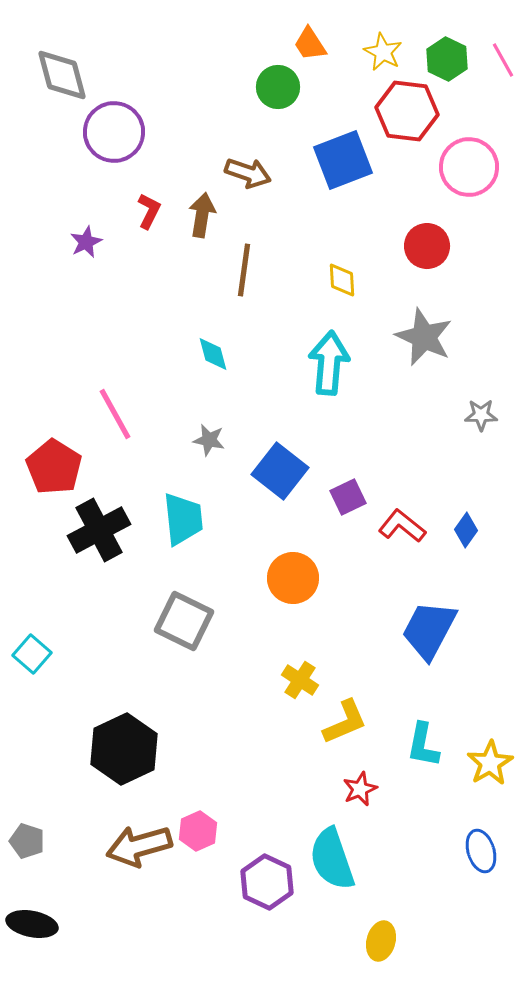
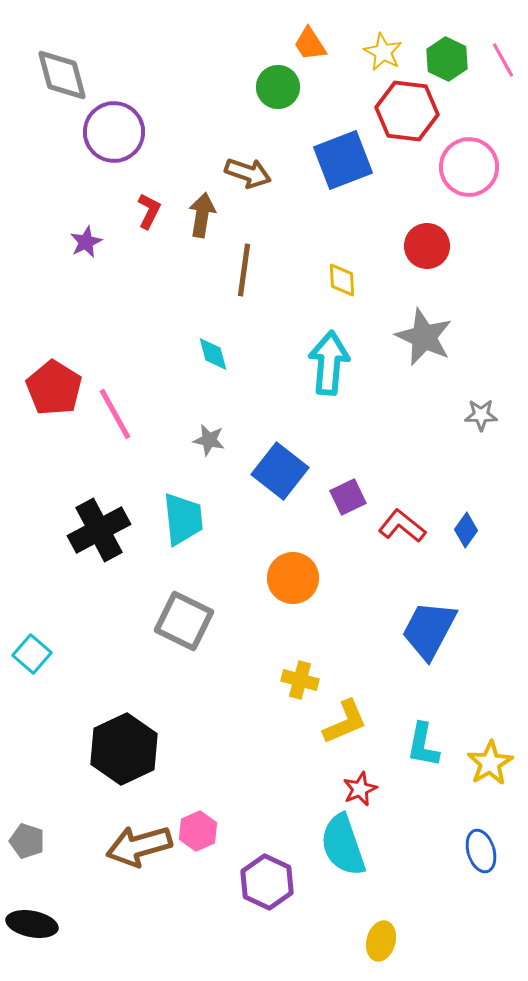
red pentagon at (54, 467): moved 79 px up
yellow cross at (300, 680): rotated 18 degrees counterclockwise
cyan semicircle at (332, 859): moved 11 px right, 14 px up
